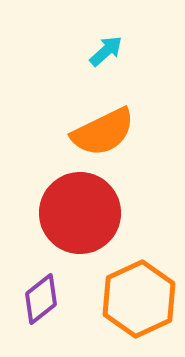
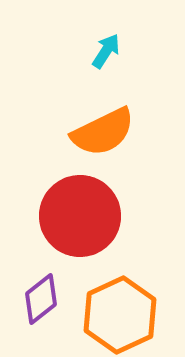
cyan arrow: rotated 15 degrees counterclockwise
red circle: moved 3 px down
orange hexagon: moved 19 px left, 16 px down
